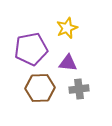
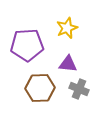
purple pentagon: moved 4 px left, 4 px up; rotated 8 degrees clockwise
purple triangle: moved 1 px down
gray cross: rotated 30 degrees clockwise
